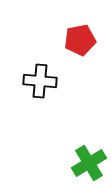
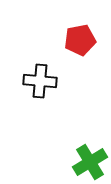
green cross: moved 1 px right, 1 px up
